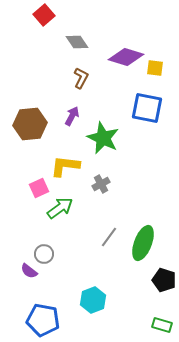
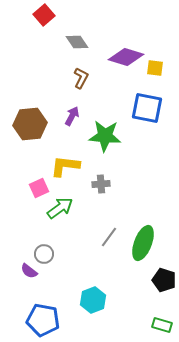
green star: moved 2 px right, 2 px up; rotated 20 degrees counterclockwise
gray cross: rotated 24 degrees clockwise
